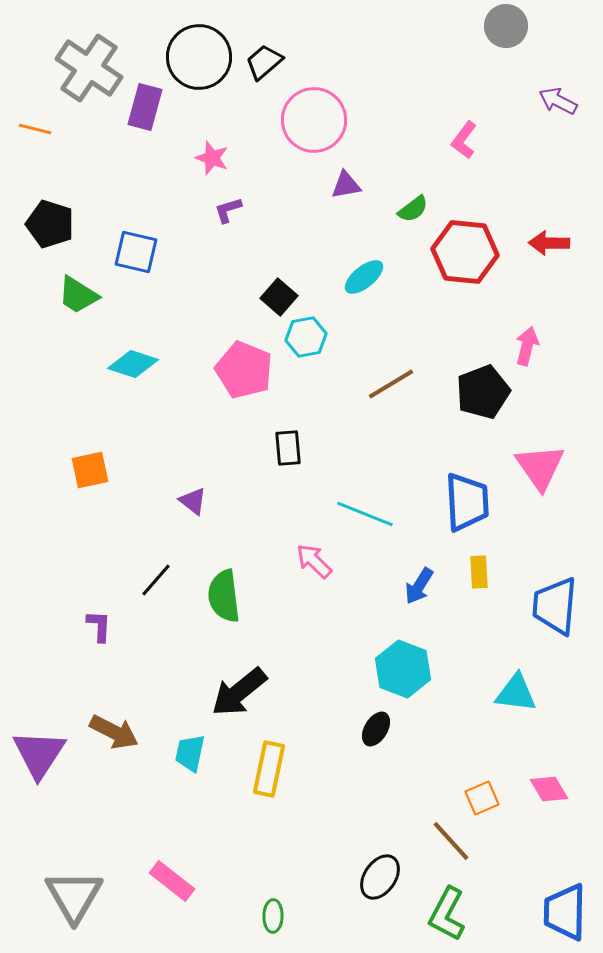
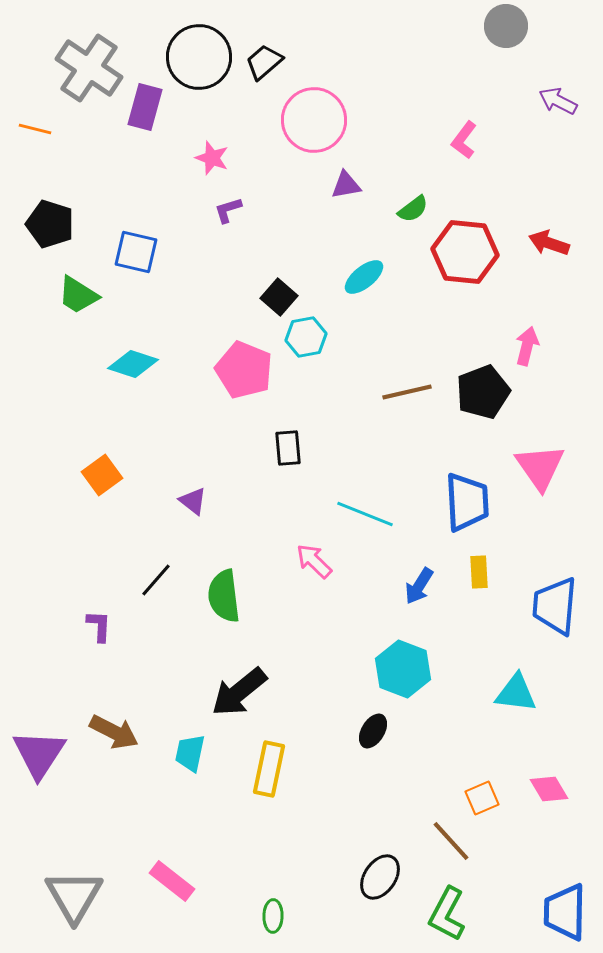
red arrow at (549, 243): rotated 18 degrees clockwise
brown line at (391, 384): moved 16 px right, 8 px down; rotated 18 degrees clockwise
orange square at (90, 470): moved 12 px right, 5 px down; rotated 24 degrees counterclockwise
black ellipse at (376, 729): moved 3 px left, 2 px down
